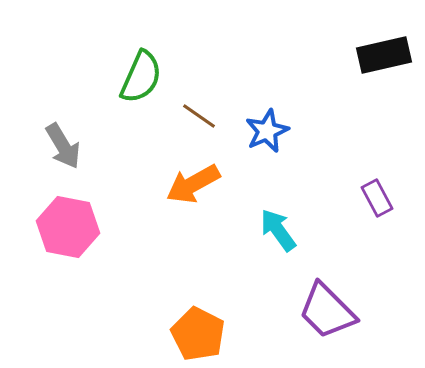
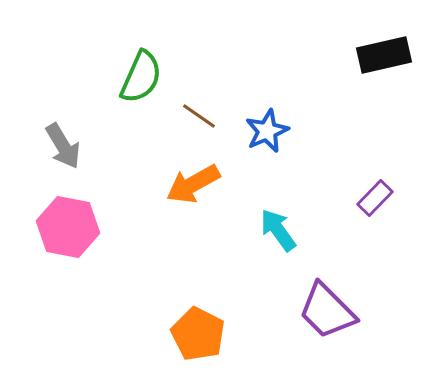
purple rectangle: moved 2 px left; rotated 72 degrees clockwise
